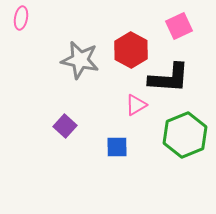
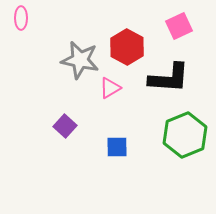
pink ellipse: rotated 10 degrees counterclockwise
red hexagon: moved 4 px left, 3 px up
pink triangle: moved 26 px left, 17 px up
